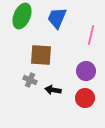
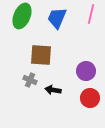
pink line: moved 21 px up
red circle: moved 5 px right
